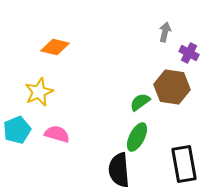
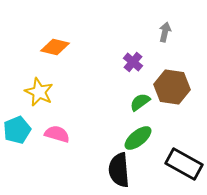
purple cross: moved 56 px left, 9 px down; rotated 12 degrees clockwise
yellow star: rotated 24 degrees counterclockwise
green ellipse: moved 1 px right, 1 px down; rotated 24 degrees clockwise
black rectangle: rotated 51 degrees counterclockwise
